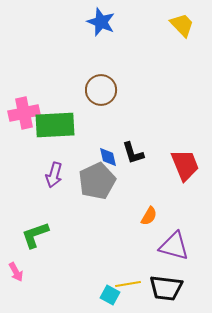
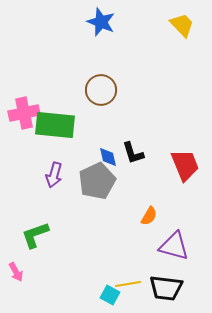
green rectangle: rotated 9 degrees clockwise
